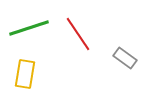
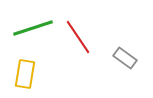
green line: moved 4 px right
red line: moved 3 px down
